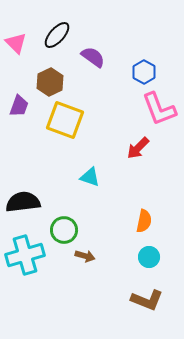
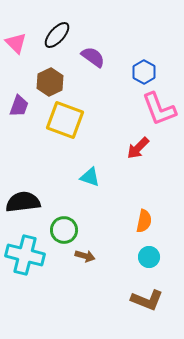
cyan cross: rotated 30 degrees clockwise
